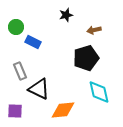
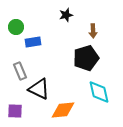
brown arrow: moved 1 px left, 1 px down; rotated 80 degrees counterclockwise
blue rectangle: rotated 35 degrees counterclockwise
